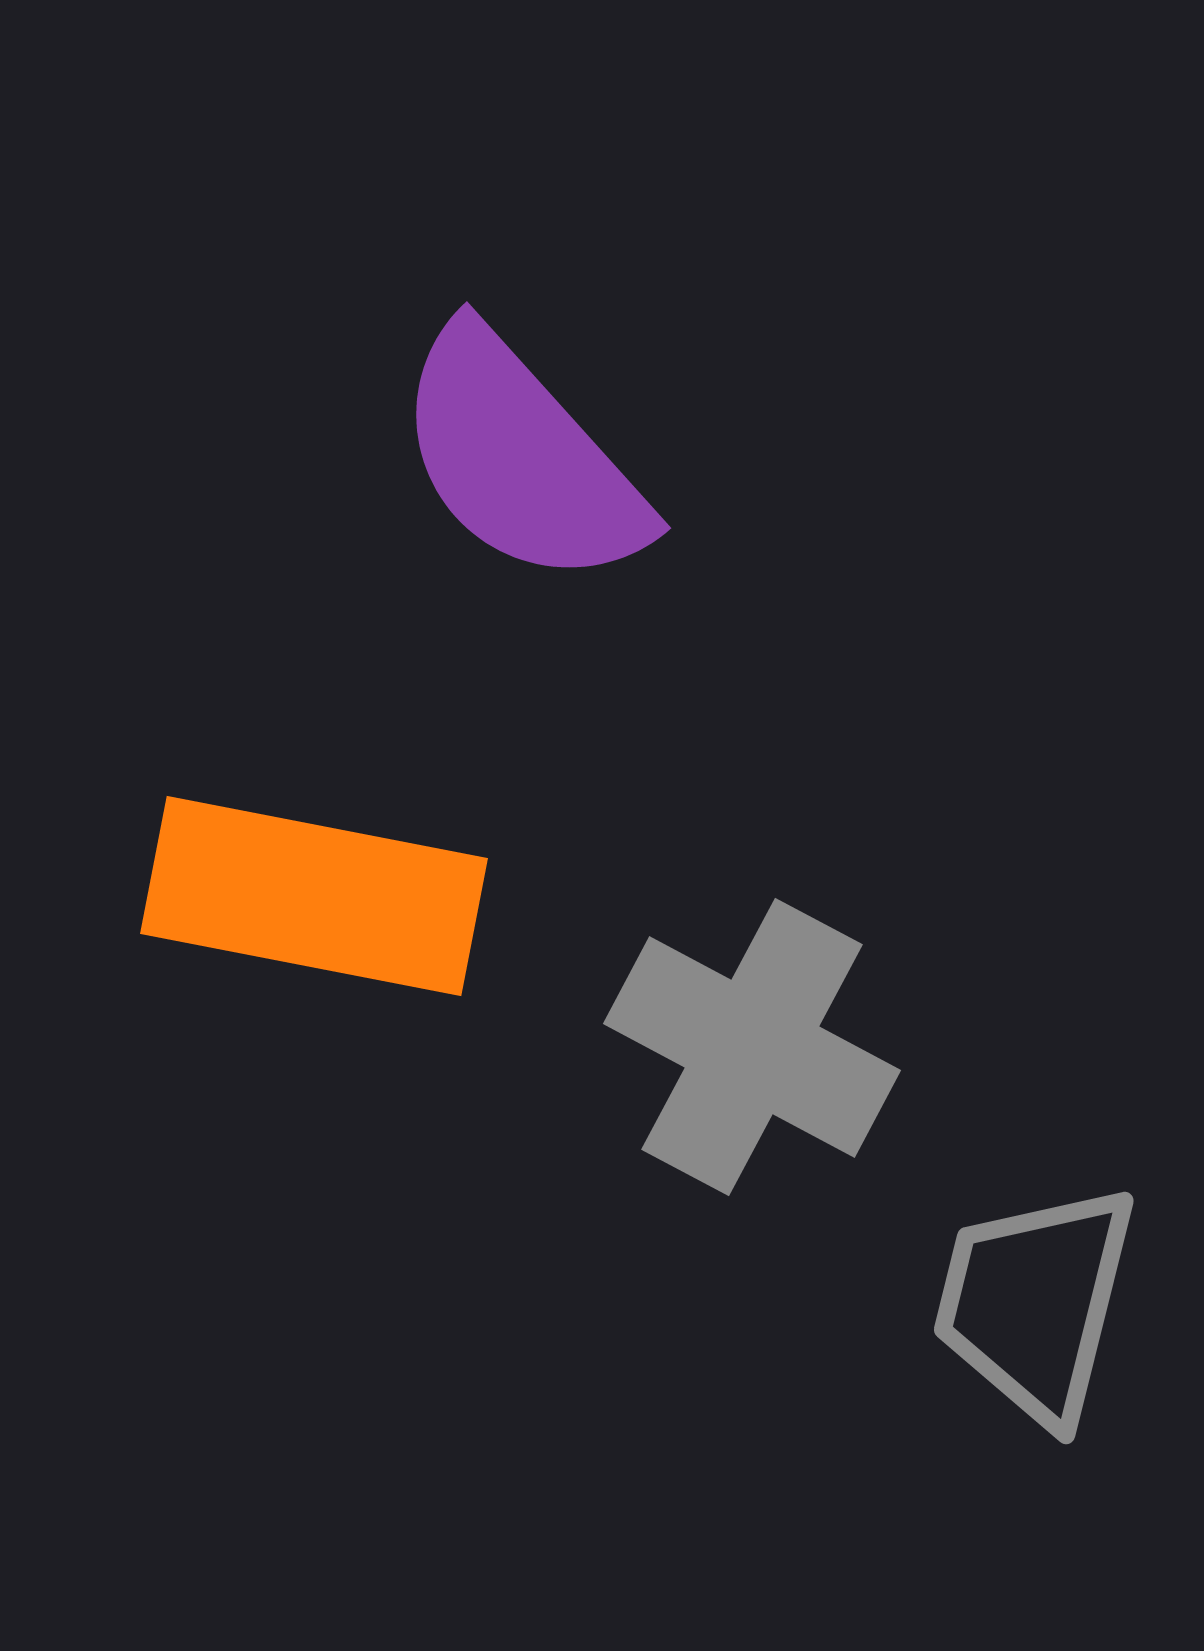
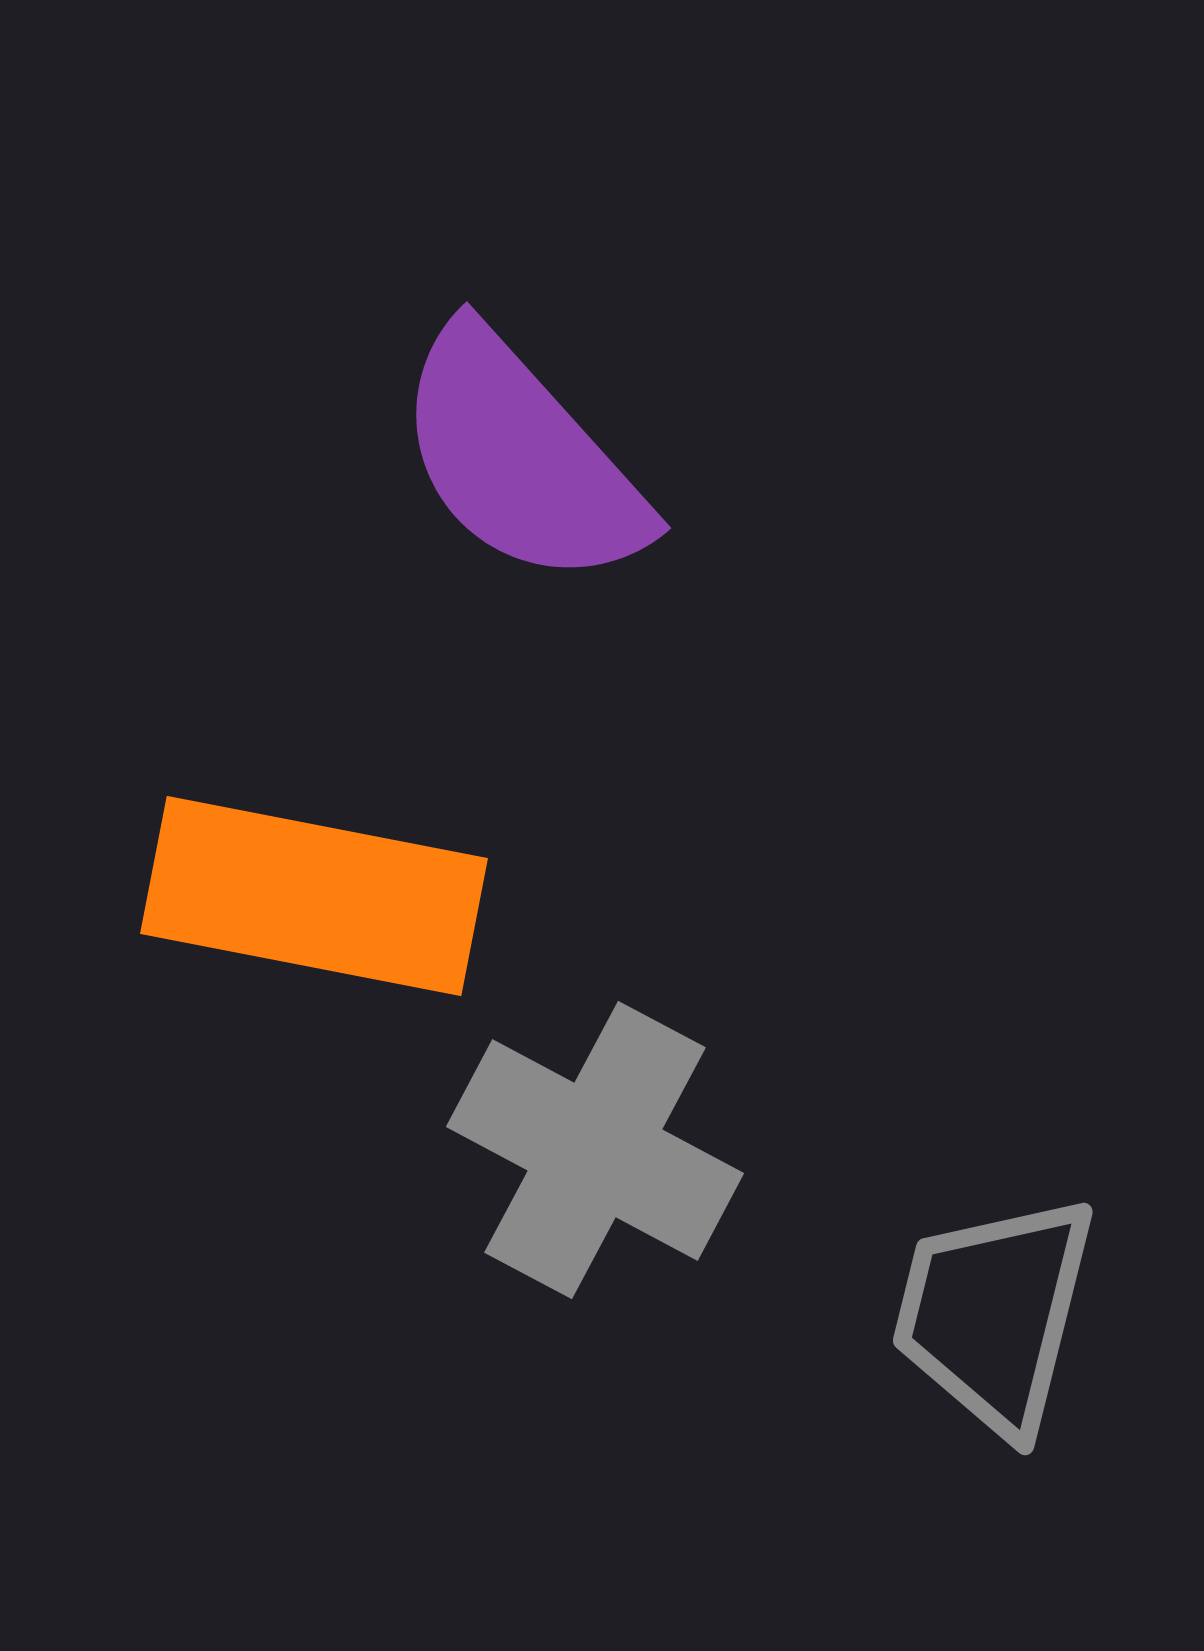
gray cross: moved 157 px left, 103 px down
gray trapezoid: moved 41 px left, 11 px down
